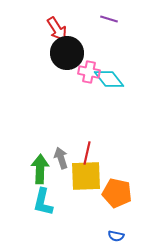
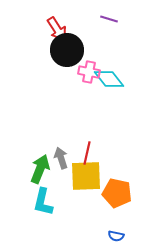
black circle: moved 3 px up
green arrow: rotated 20 degrees clockwise
